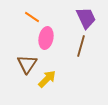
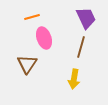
orange line: rotated 49 degrees counterclockwise
pink ellipse: moved 2 px left; rotated 30 degrees counterclockwise
brown line: moved 1 px down
yellow arrow: moved 27 px right; rotated 144 degrees clockwise
